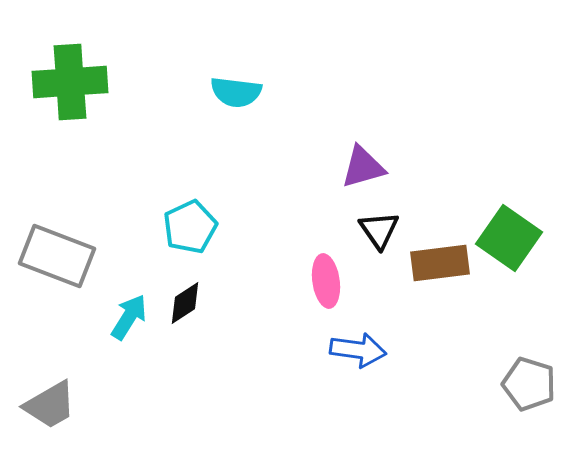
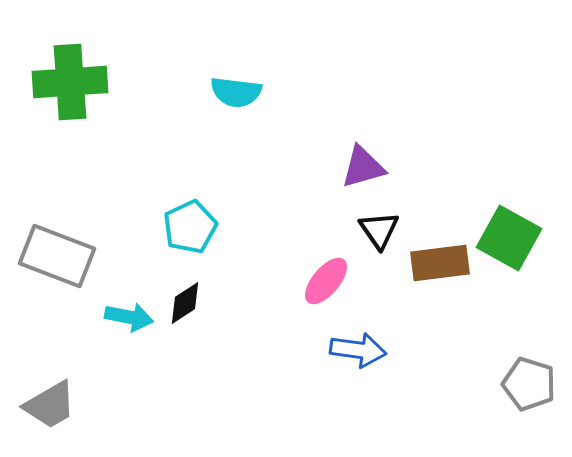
green square: rotated 6 degrees counterclockwise
pink ellipse: rotated 48 degrees clockwise
cyan arrow: rotated 69 degrees clockwise
